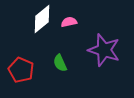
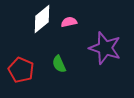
purple star: moved 1 px right, 2 px up
green semicircle: moved 1 px left, 1 px down
